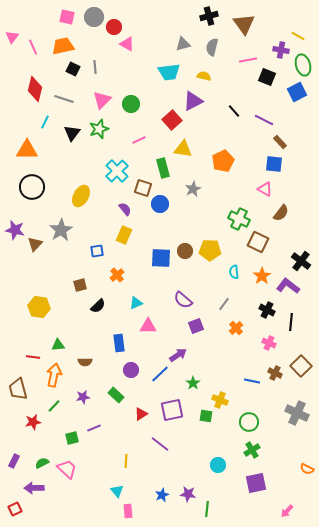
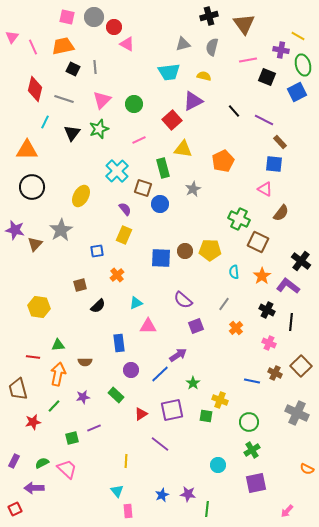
green circle at (131, 104): moved 3 px right
orange arrow at (54, 375): moved 4 px right, 1 px up
